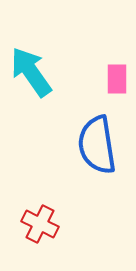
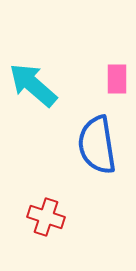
cyan arrow: moved 2 px right, 13 px down; rotated 14 degrees counterclockwise
red cross: moved 6 px right, 7 px up; rotated 9 degrees counterclockwise
